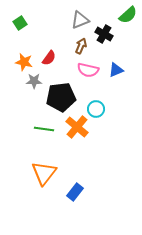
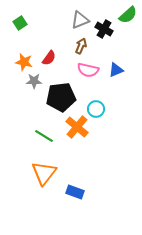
black cross: moved 5 px up
green line: moved 7 px down; rotated 24 degrees clockwise
blue rectangle: rotated 72 degrees clockwise
